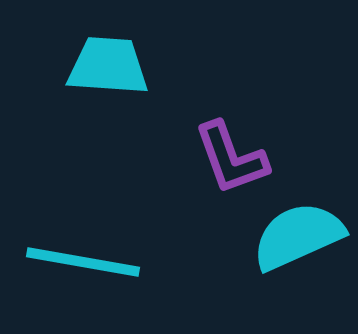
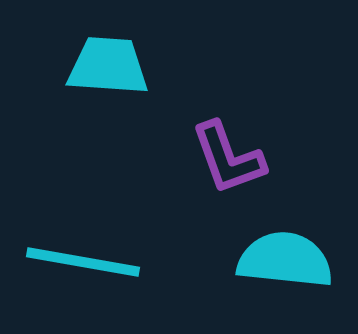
purple L-shape: moved 3 px left
cyan semicircle: moved 13 px left, 24 px down; rotated 30 degrees clockwise
